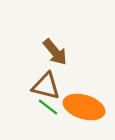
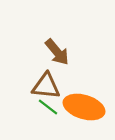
brown arrow: moved 2 px right
brown triangle: rotated 8 degrees counterclockwise
